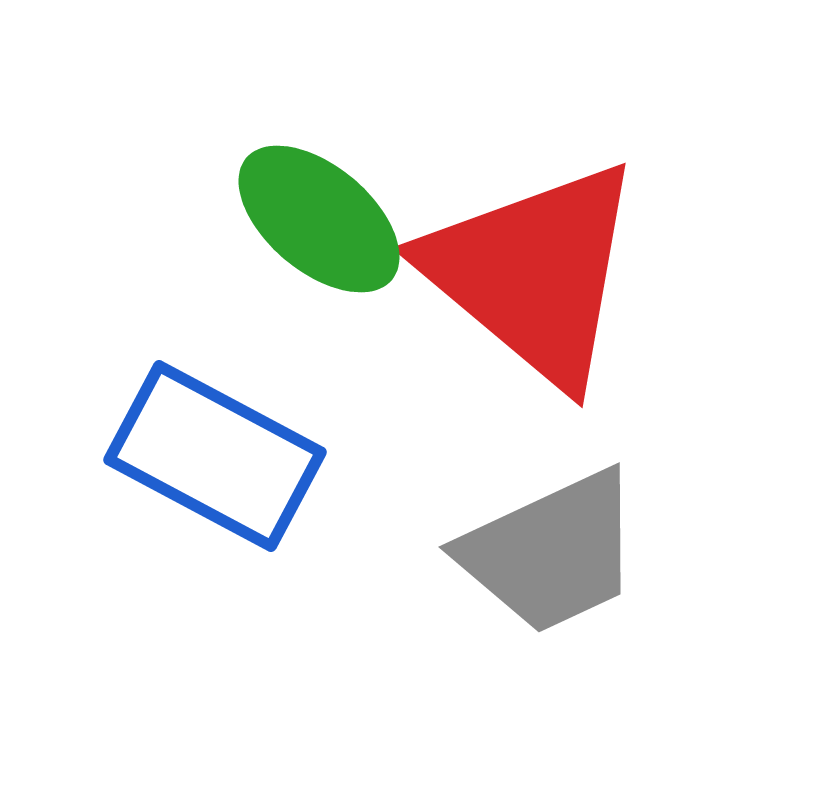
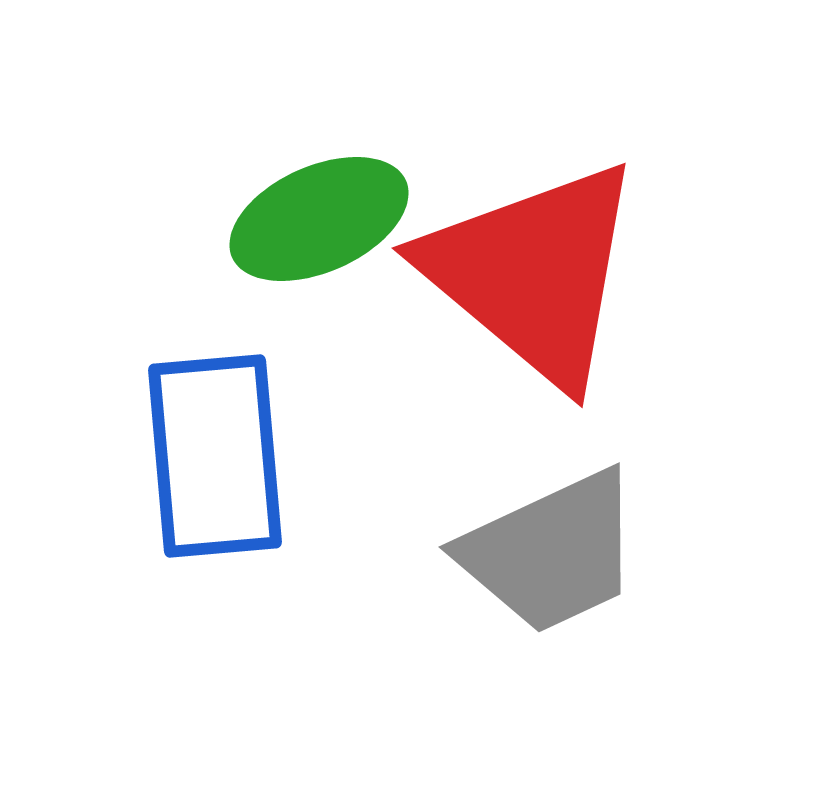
green ellipse: rotated 64 degrees counterclockwise
blue rectangle: rotated 57 degrees clockwise
